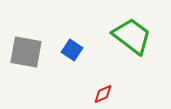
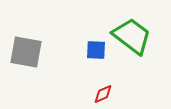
blue square: moved 24 px right; rotated 30 degrees counterclockwise
